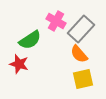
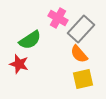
pink cross: moved 2 px right, 3 px up
